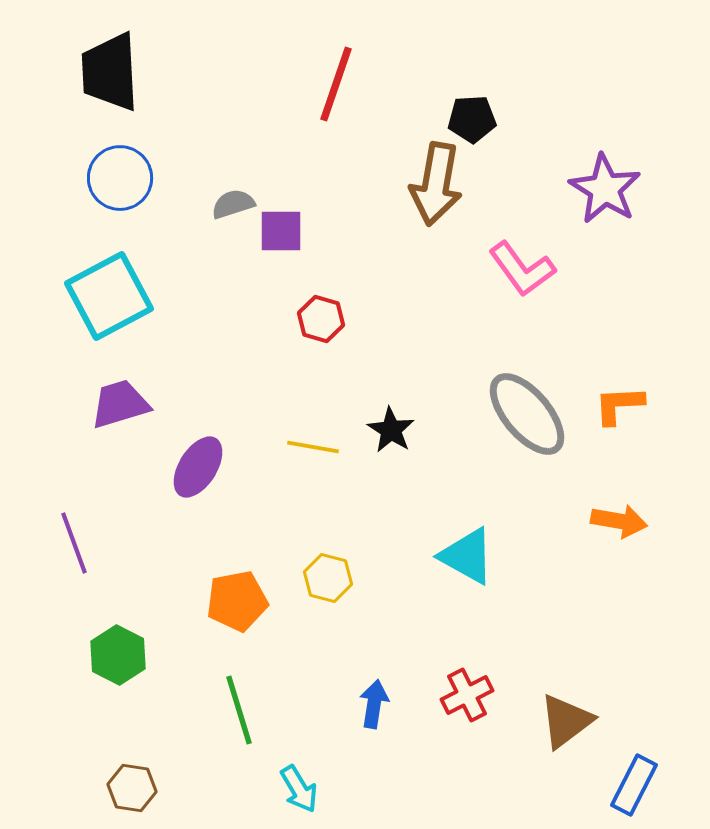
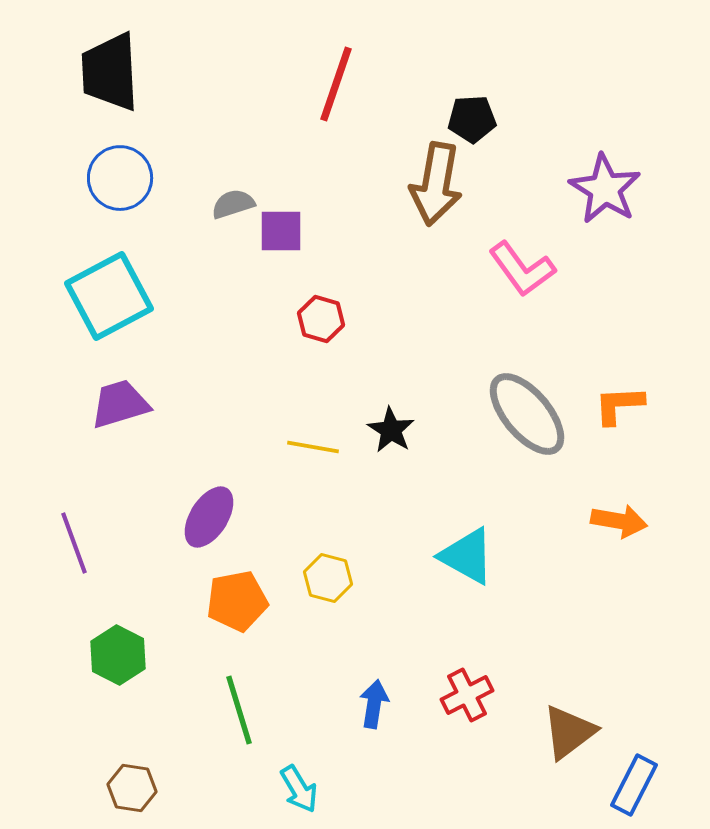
purple ellipse: moved 11 px right, 50 px down
brown triangle: moved 3 px right, 11 px down
